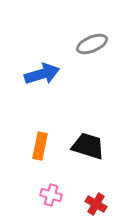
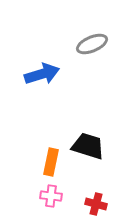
orange rectangle: moved 11 px right, 16 px down
pink cross: moved 1 px down; rotated 10 degrees counterclockwise
red cross: rotated 15 degrees counterclockwise
